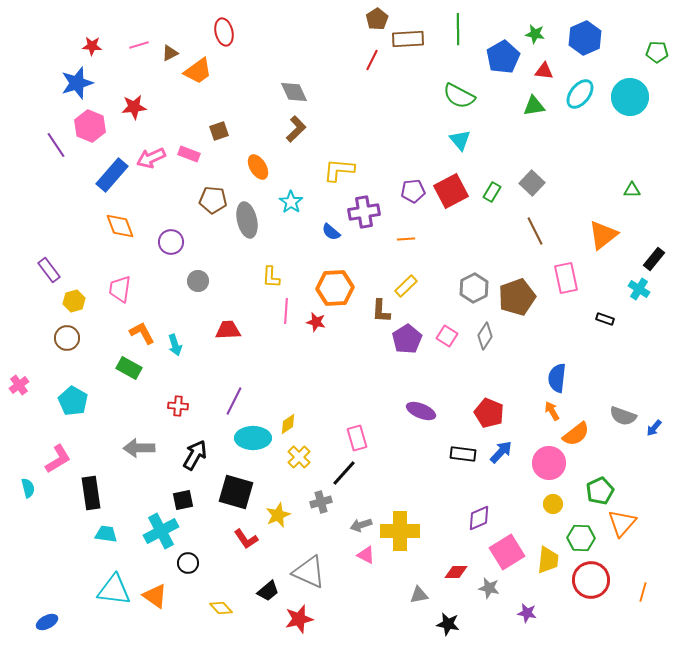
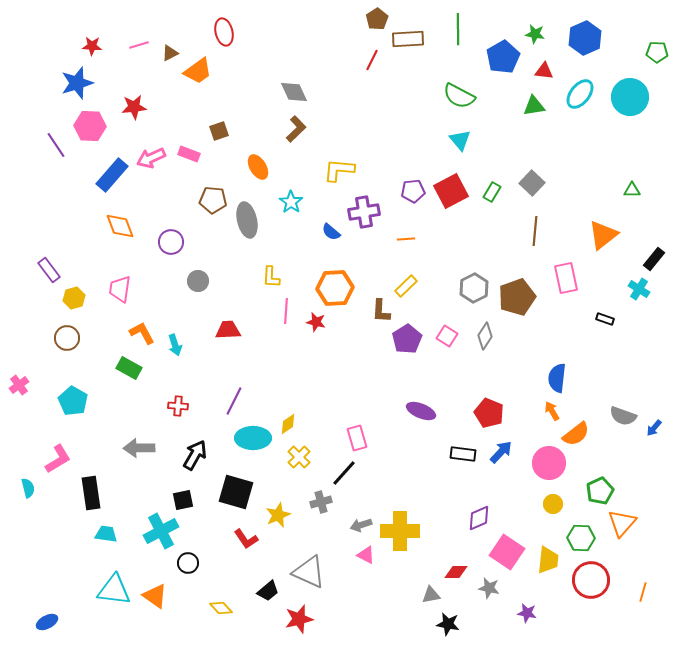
pink hexagon at (90, 126): rotated 20 degrees counterclockwise
brown line at (535, 231): rotated 32 degrees clockwise
yellow hexagon at (74, 301): moved 3 px up
pink square at (507, 552): rotated 24 degrees counterclockwise
gray triangle at (419, 595): moved 12 px right
